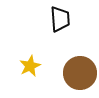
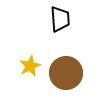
brown circle: moved 14 px left
